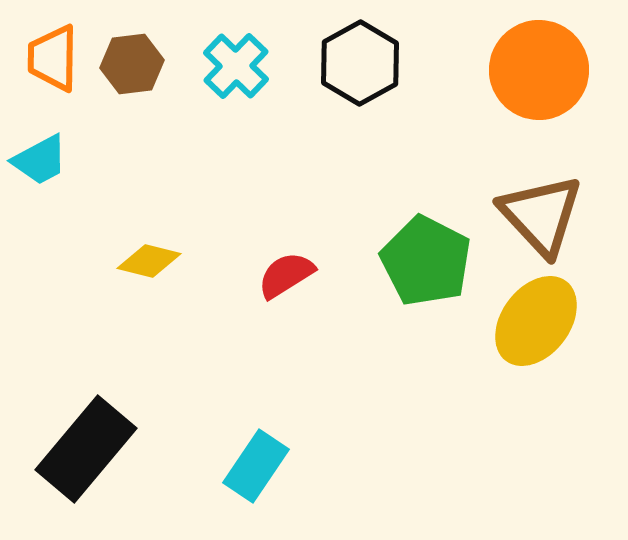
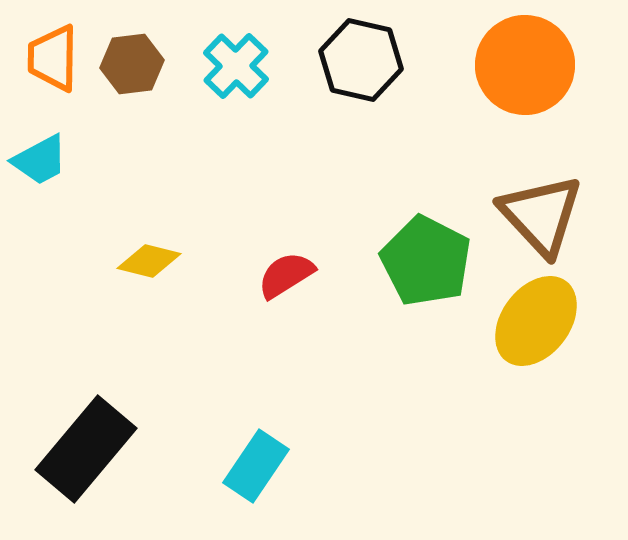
black hexagon: moved 1 px right, 3 px up; rotated 18 degrees counterclockwise
orange circle: moved 14 px left, 5 px up
